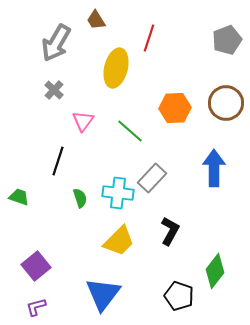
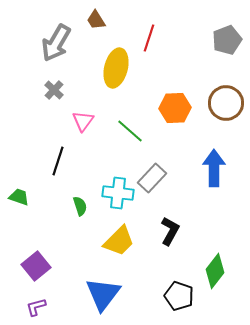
green semicircle: moved 8 px down
